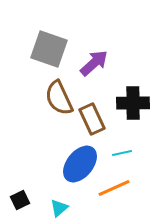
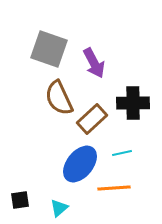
purple arrow: rotated 104 degrees clockwise
brown rectangle: rotated 72 degrees clockwise
orange line: rotated 20 degrees clockwise
black square: rotated 18 degrees clockwise
